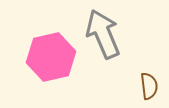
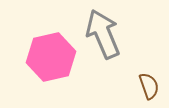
brown semicircle: rotated 12 degrees counterclockwise
